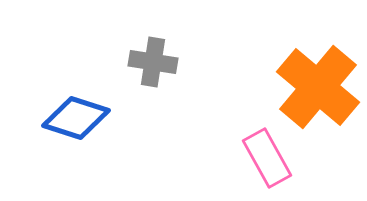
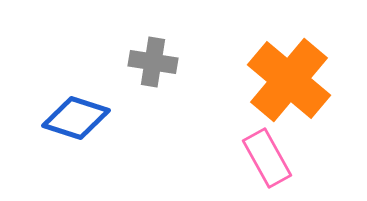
orange cross: moved 29 px left, 7 px up
